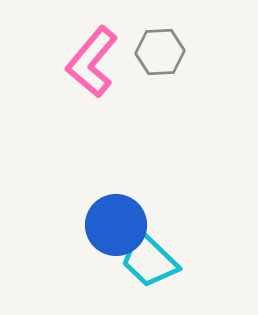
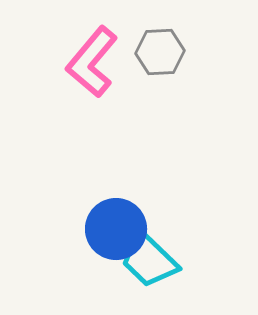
blue circle: moved 4 px down
